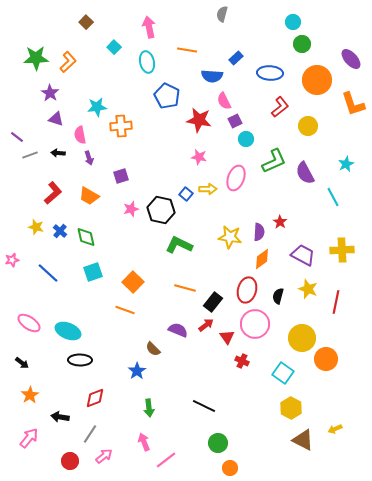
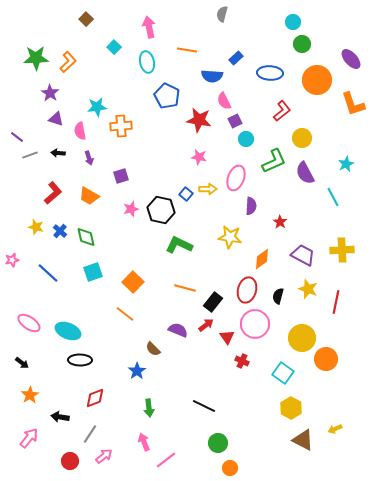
brown square at (86, 22): moved 3 px up
red L-shape at (280, 107): moved 2 px right, 4 px down
yellow circle at (308, 126): moved 6 px left, 12 px down
pink semicircle at (80, 135): moved 4 px up
purple semicircle at (259, 232): moved 8 px left, 26 px up
orange line at (125, 310): moved 4 px down; rotated 18 degrees clockwise
